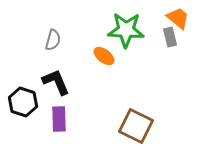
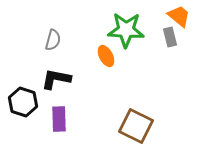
orange trapezoid: moved 1 px right, 2 px up
orange ellipse: moved 2 px right; rotated 25 degrees clockwise
black L-shape: moved 3 px up; rotated 56 degrees counterclockwise
